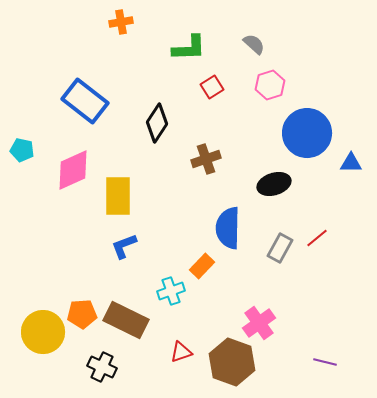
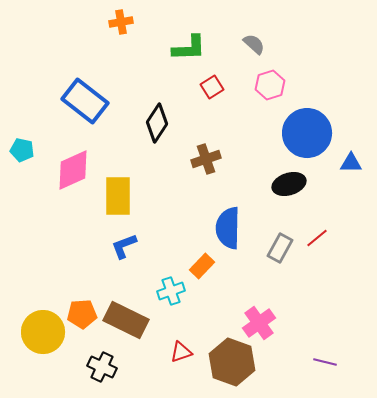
black ellipse: moved 15 px right
